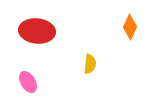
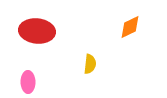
orange diamond: rotated 40 degrees clockwise
pink ellipse: rotated 30 degrees clockwise
